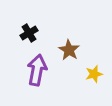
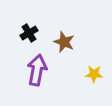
brown star: moved 5 px left, 8 px up; rotated 10 degrees counterclockwise
yellow star: rotated 18 degrees clockwise
